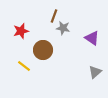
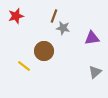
red star: moved 5 px left, 15 px up
purple triangle: rotated 42 degrees counterclockwise
brown circle: moved 1 px right, 1 px down
